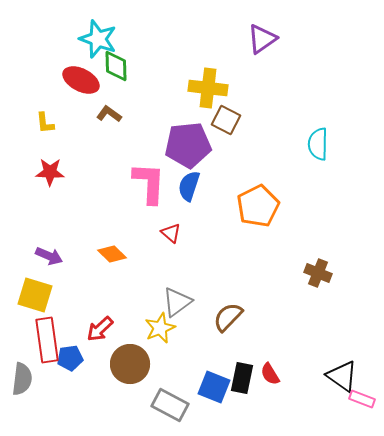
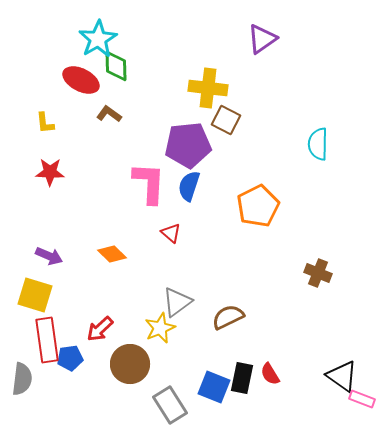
cyan star: rotated 21 degrees clockwise
brown semicircle: rotated 20 degrees clockwise
gray rectangle: rotated 30 degrees clockwise
